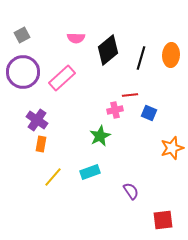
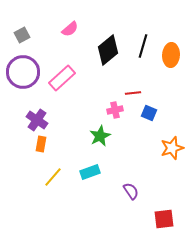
pink semicircle: moved 6 px left, 9 px up; rotated 42 degrees counterclockwise
black line: moved 2 px right, 12 px up
red line: moved 3 px right, 2 px up
red square: moved 1 px right, 1 px up
